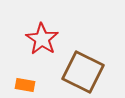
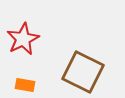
red star: moved 19 px left; rotated 12 degrees clockwise
